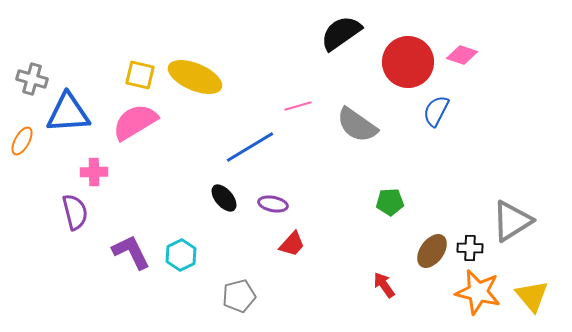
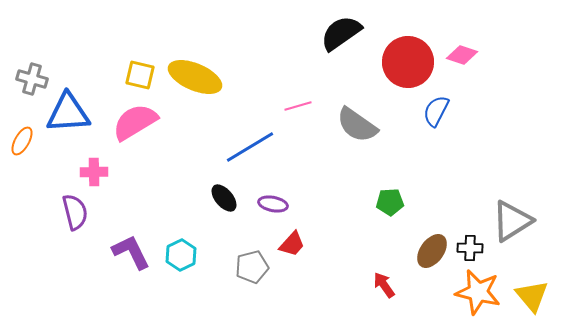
gray pentagon: moved 13 px right, 29 px up
